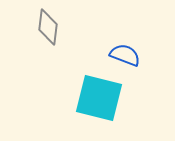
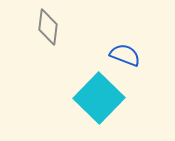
cyan square: rotated 30 degrees clockwise
